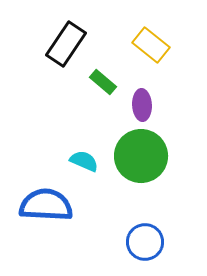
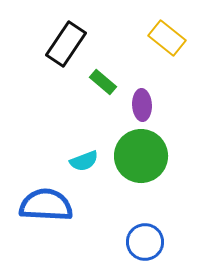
yellow rectangle: moved 16 px right, 7 px up
cyan semicircle: rotated 136 degrees clockwise
